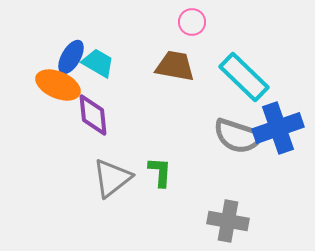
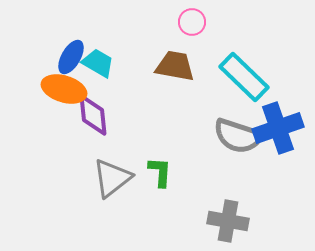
orange ellipse: moved 6 px right, 4 px down; rotated 6 degrees counterclockwise
